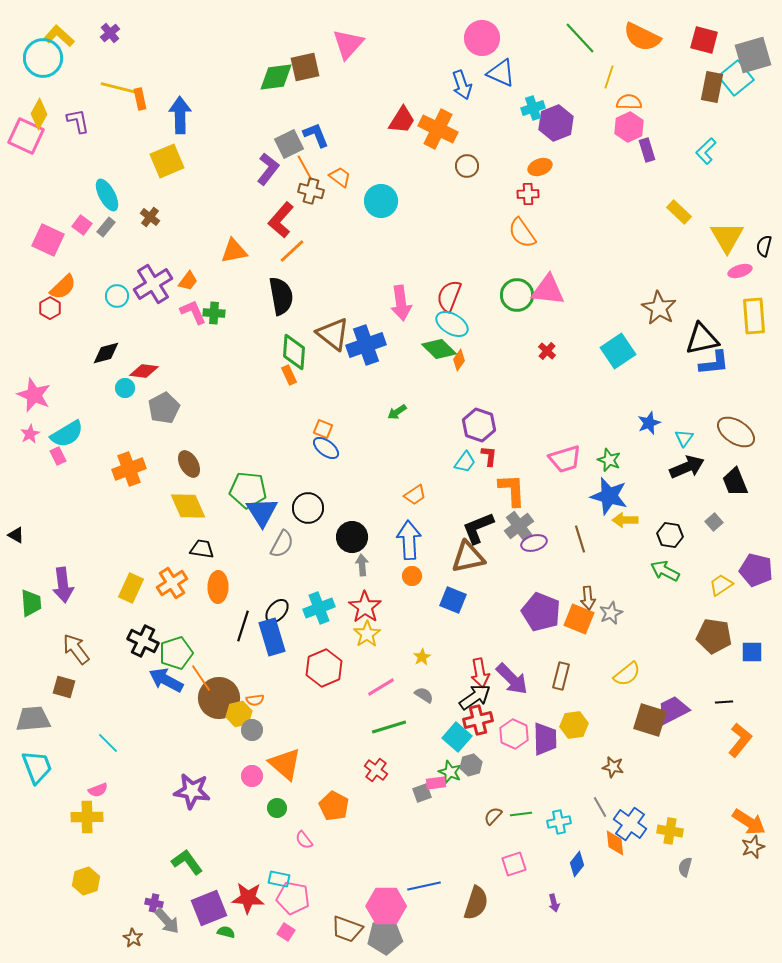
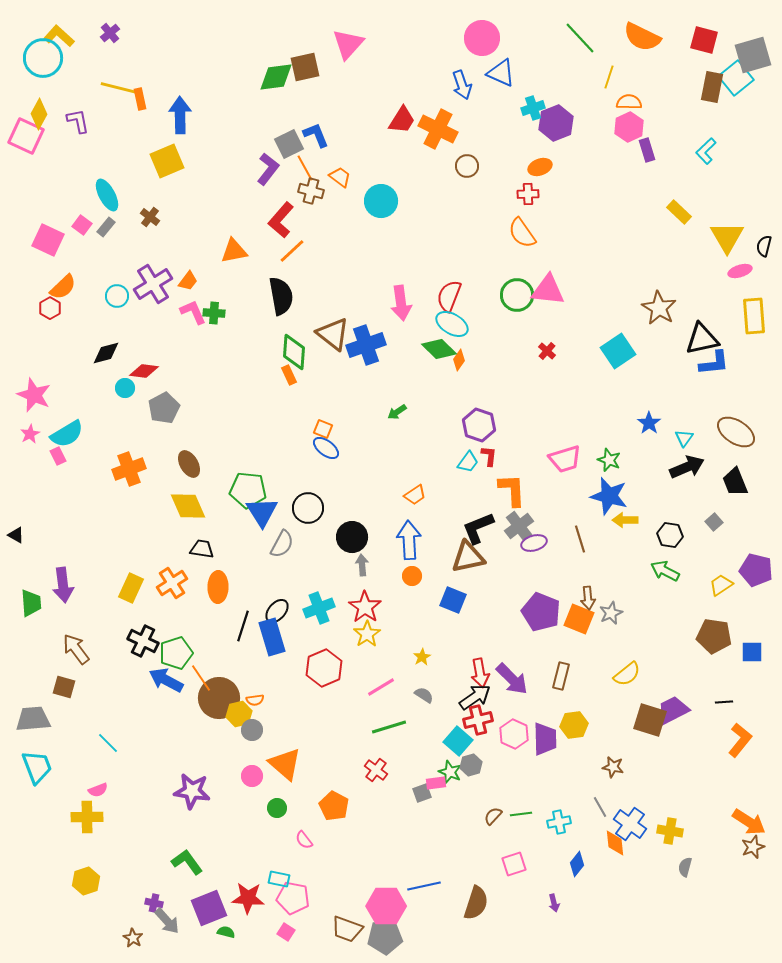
blue star at (649, 423): rotated 15 degrees counterclockwise
cyan trapezoid at (465, 462): moved 3 px right
cyan square at (457, 737): moved 1 px right, 4 px down
